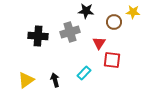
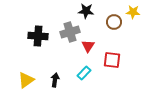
red triangle: moved 11 px left, 3 px down
black arrow: rotated 24 degrees clockwise
